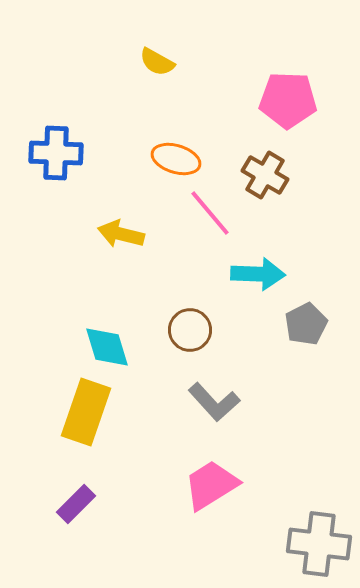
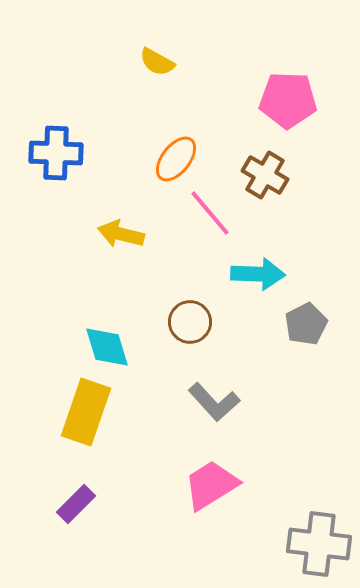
orange ellipse: rotated 69 degrees counterclockwise
brown circle: moved 8 px up
